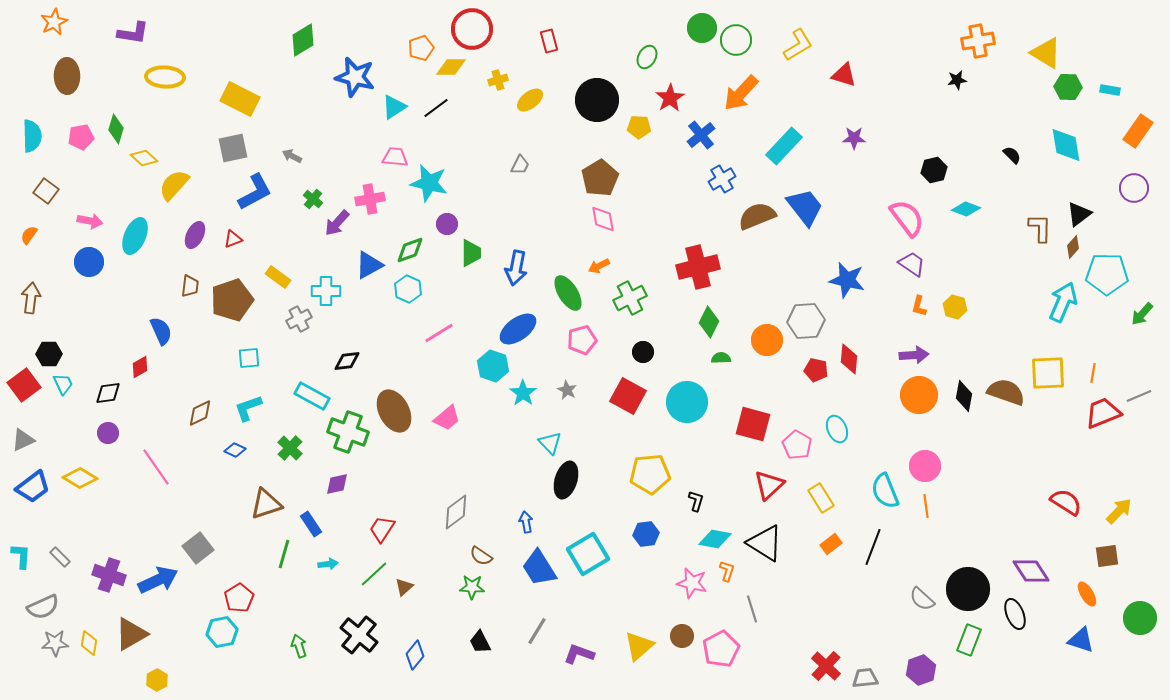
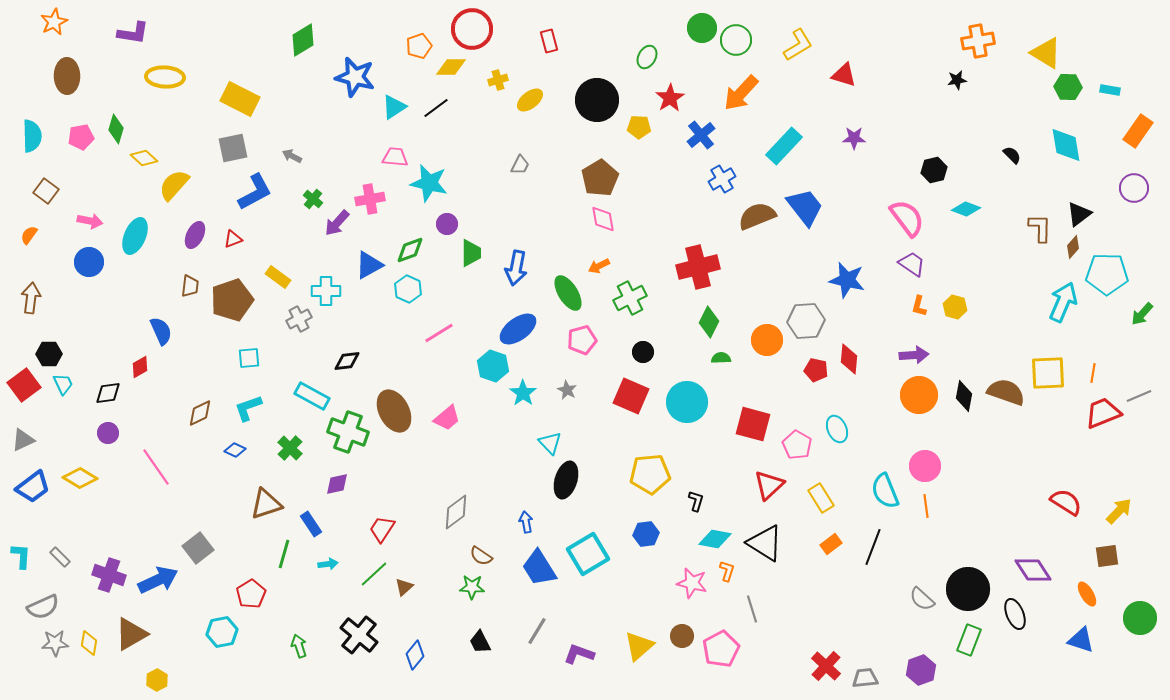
orange pentagon at (421, 48): moved 2 px left, 2 px up
red square at (628, 396): moved 3 px right; rotated 6 degrees counterclockwise
purple diamond at (1031, 571): moved 2 px right, 1 px up
red pentagon at (239, 598): moved 12 px right, 4 px up
